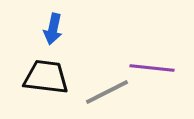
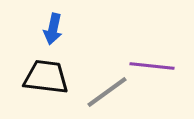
purple line: moved 2 px up
gray line: rotated 9 degrees counterclockwise
